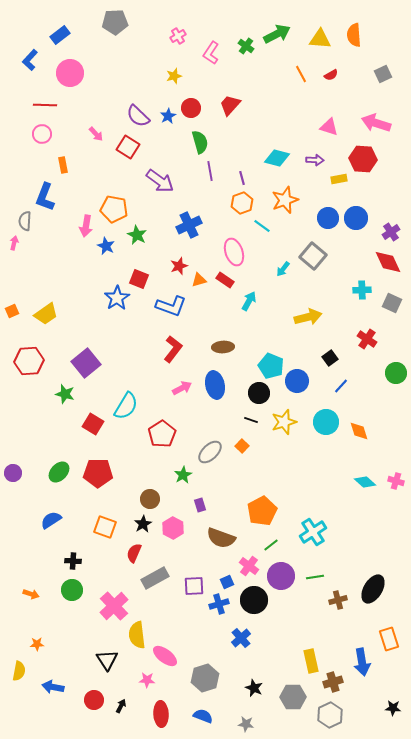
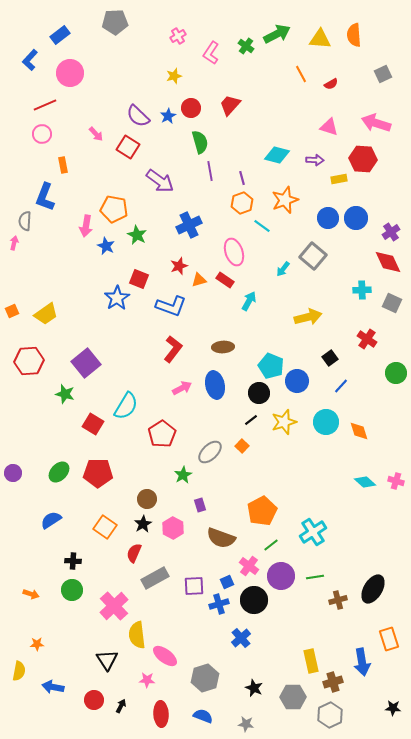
red semicircle at (331, 75): moved 9 px down
red line at (45, 105): rotated 25 degrees counterclockwise
cyan diamond at (277, 158): moved 3 px up
black line at (251, 420): rotated 56 degrees counterclockwise
brown circle at (150, 499): moved 3 px left
orange square at (105, 527): rotated 15 degrees clockwise
